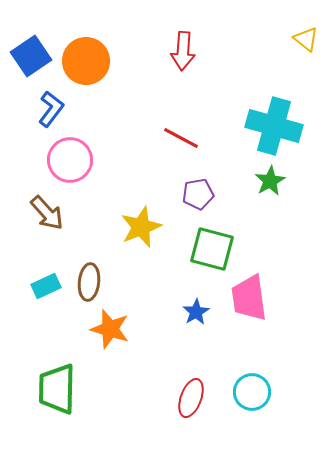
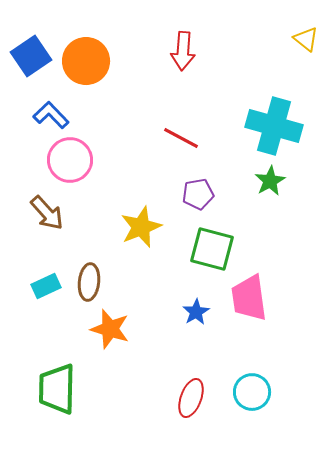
blue L-shape: moved 6 px down; rotated 81 degrees counterclockwise
